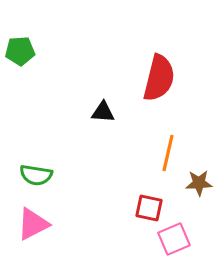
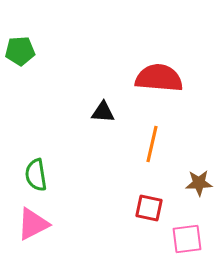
red semicircle: rotated 99 degrees counterclockwise
orange line: moved 16 px left, 9 px up
green semicircle: rotated 72 degrees clockwise
pink square: moved 13 px right; rotated 16 degrees clockwise
